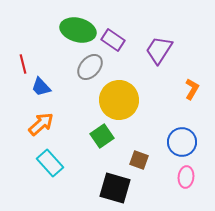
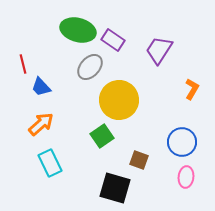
cyan rectangle: rotated 16 degrees clockwise
